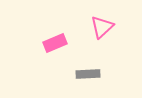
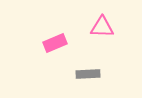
pink triangle: rotated 45 degrees clockwise
